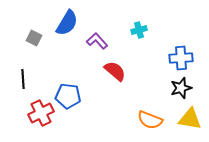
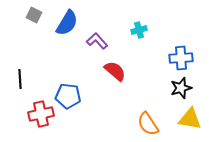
gray square: moved 23 px up
black line: moved 3 px left
red cross: moved 1 px down; rotated 15 degrees clockwise
orange semicircle: moved 2 px left, 4 px down; rotated 35 degrees clockwise
